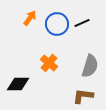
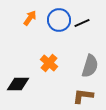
blue circle: moved 2 px right, 4 px up
